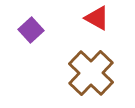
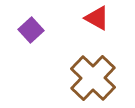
brown cross: moved 2 px right, 5 px down
